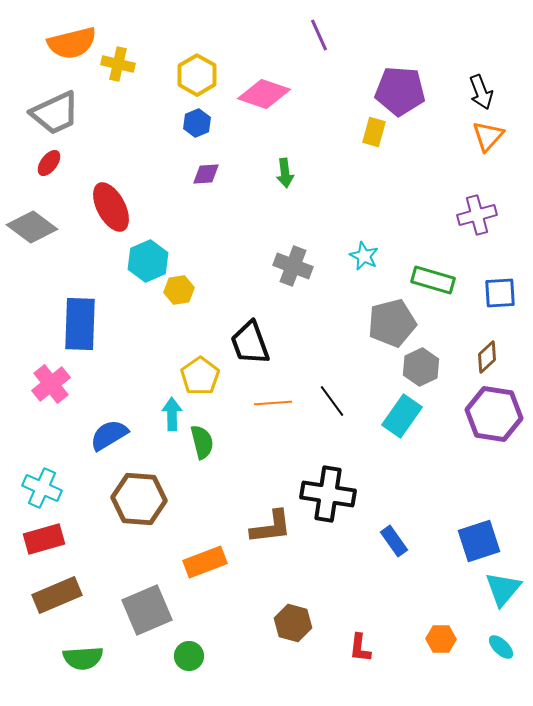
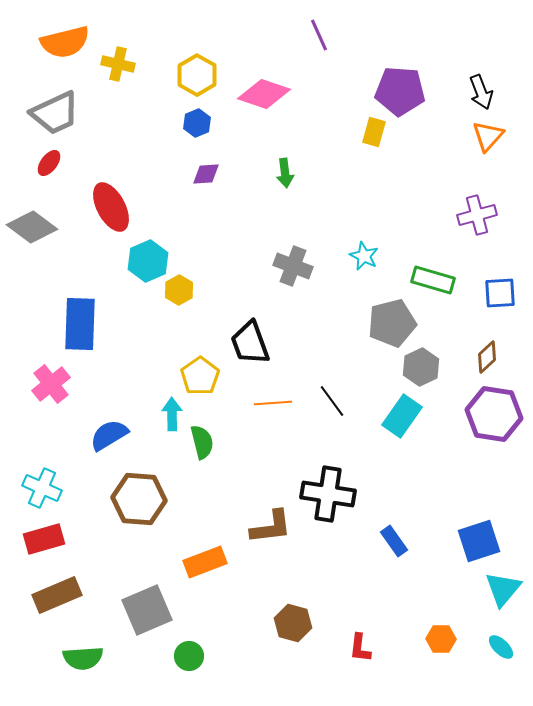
orange semicircle at (72, 43): moved 7 px left, 1 px up
yellow hexagon at (179, 290): rotated 20 degrees counterclockwise
